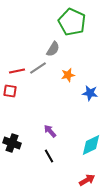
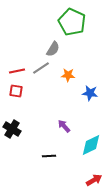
gray line: moved 3 px right
orange star: rotated 16 degrees clockwise
red square: moved 6 px right
purple arrow: moved 14 px right, 5 px up
black cross: moved 14 px up; rotated 12 degrees clockwise
black line: rotated 64 degrees counterclockwise
red arrow: moved 7 px right
